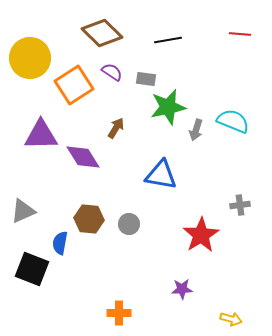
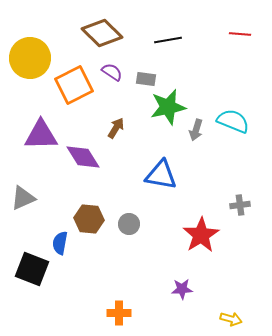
orange square: rotated 6 degrees clockwise
gray triangle: moved 13 px up
